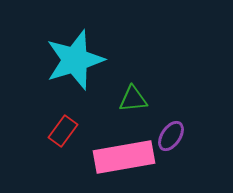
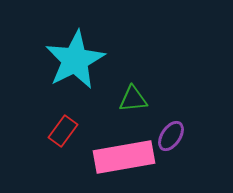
cyan star: rotated 10 degrees counterclockwise
